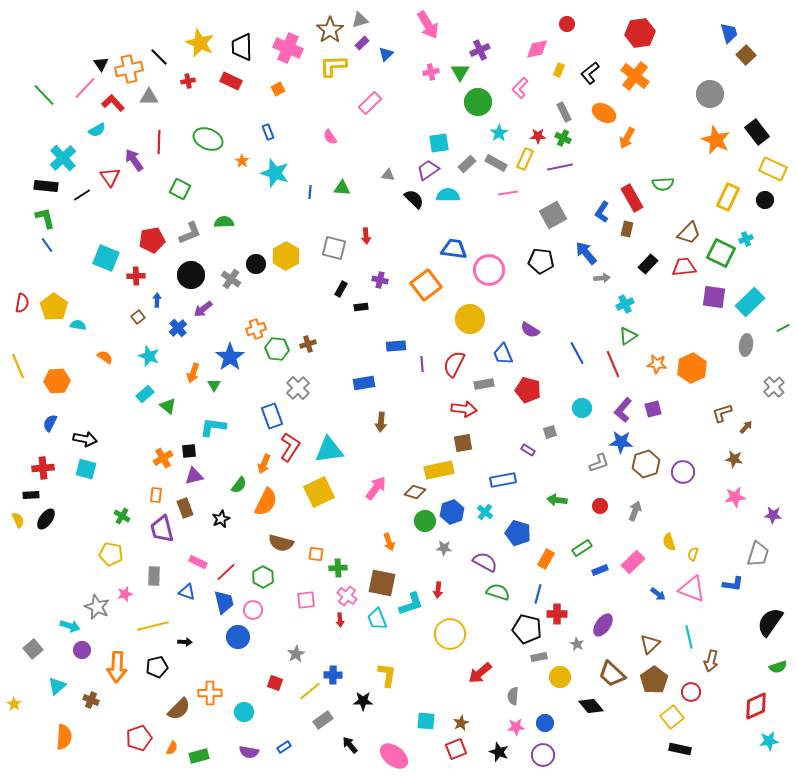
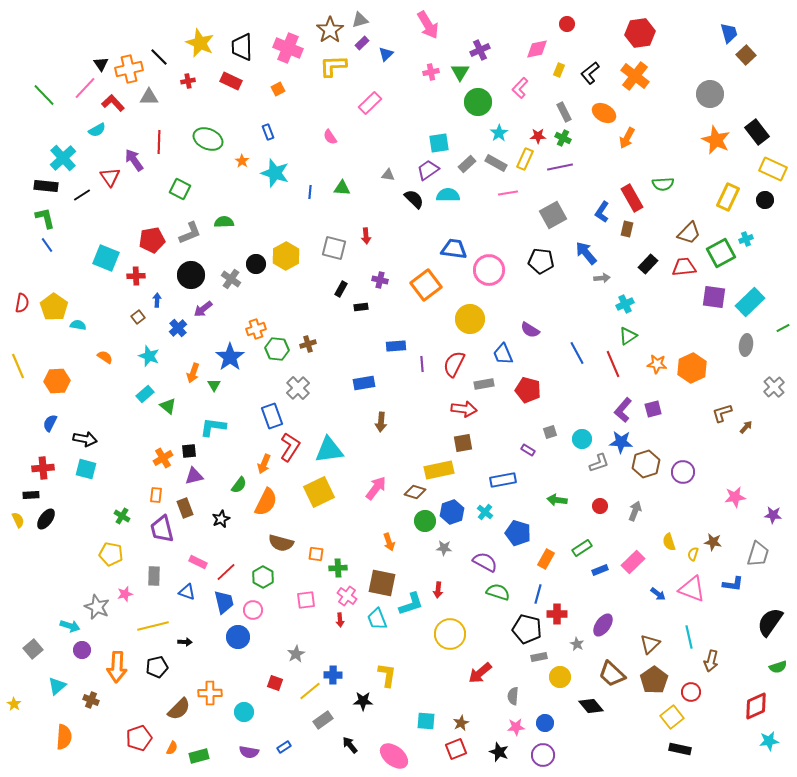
green square at (721, 253): rotated 36 degrees clockwise
cyan circle at (582, 408): moved 31 px down
brown star at (734, 459): moved 21 px left, 83 px down
